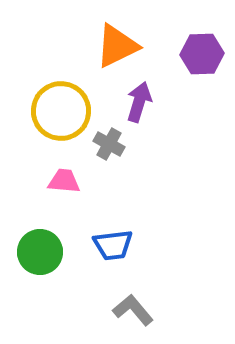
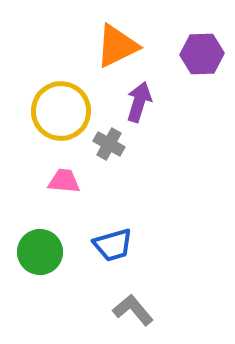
blue trapezoid: rotated 9 degrees counterclockwise
